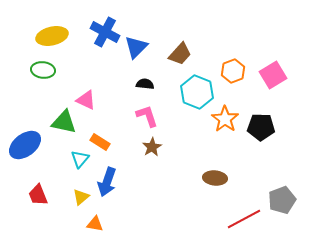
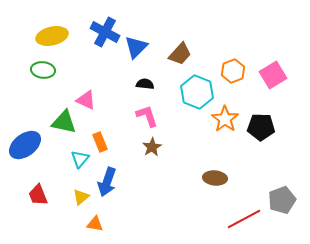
orange rectangle: rotated 36 degrees clockwise
